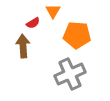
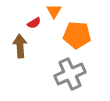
orange triangle: moved 1 px right
red semicircle: moved 1 px right
brown arrow: moved 3 px left
